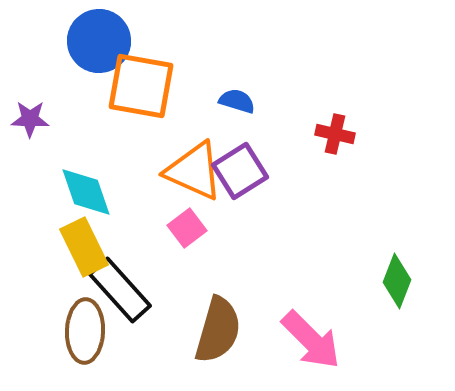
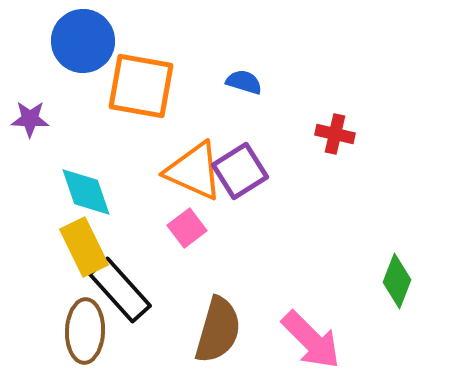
blue circle: moved 16 px left
blue semicircle: moved 7 px right, 19 px up
